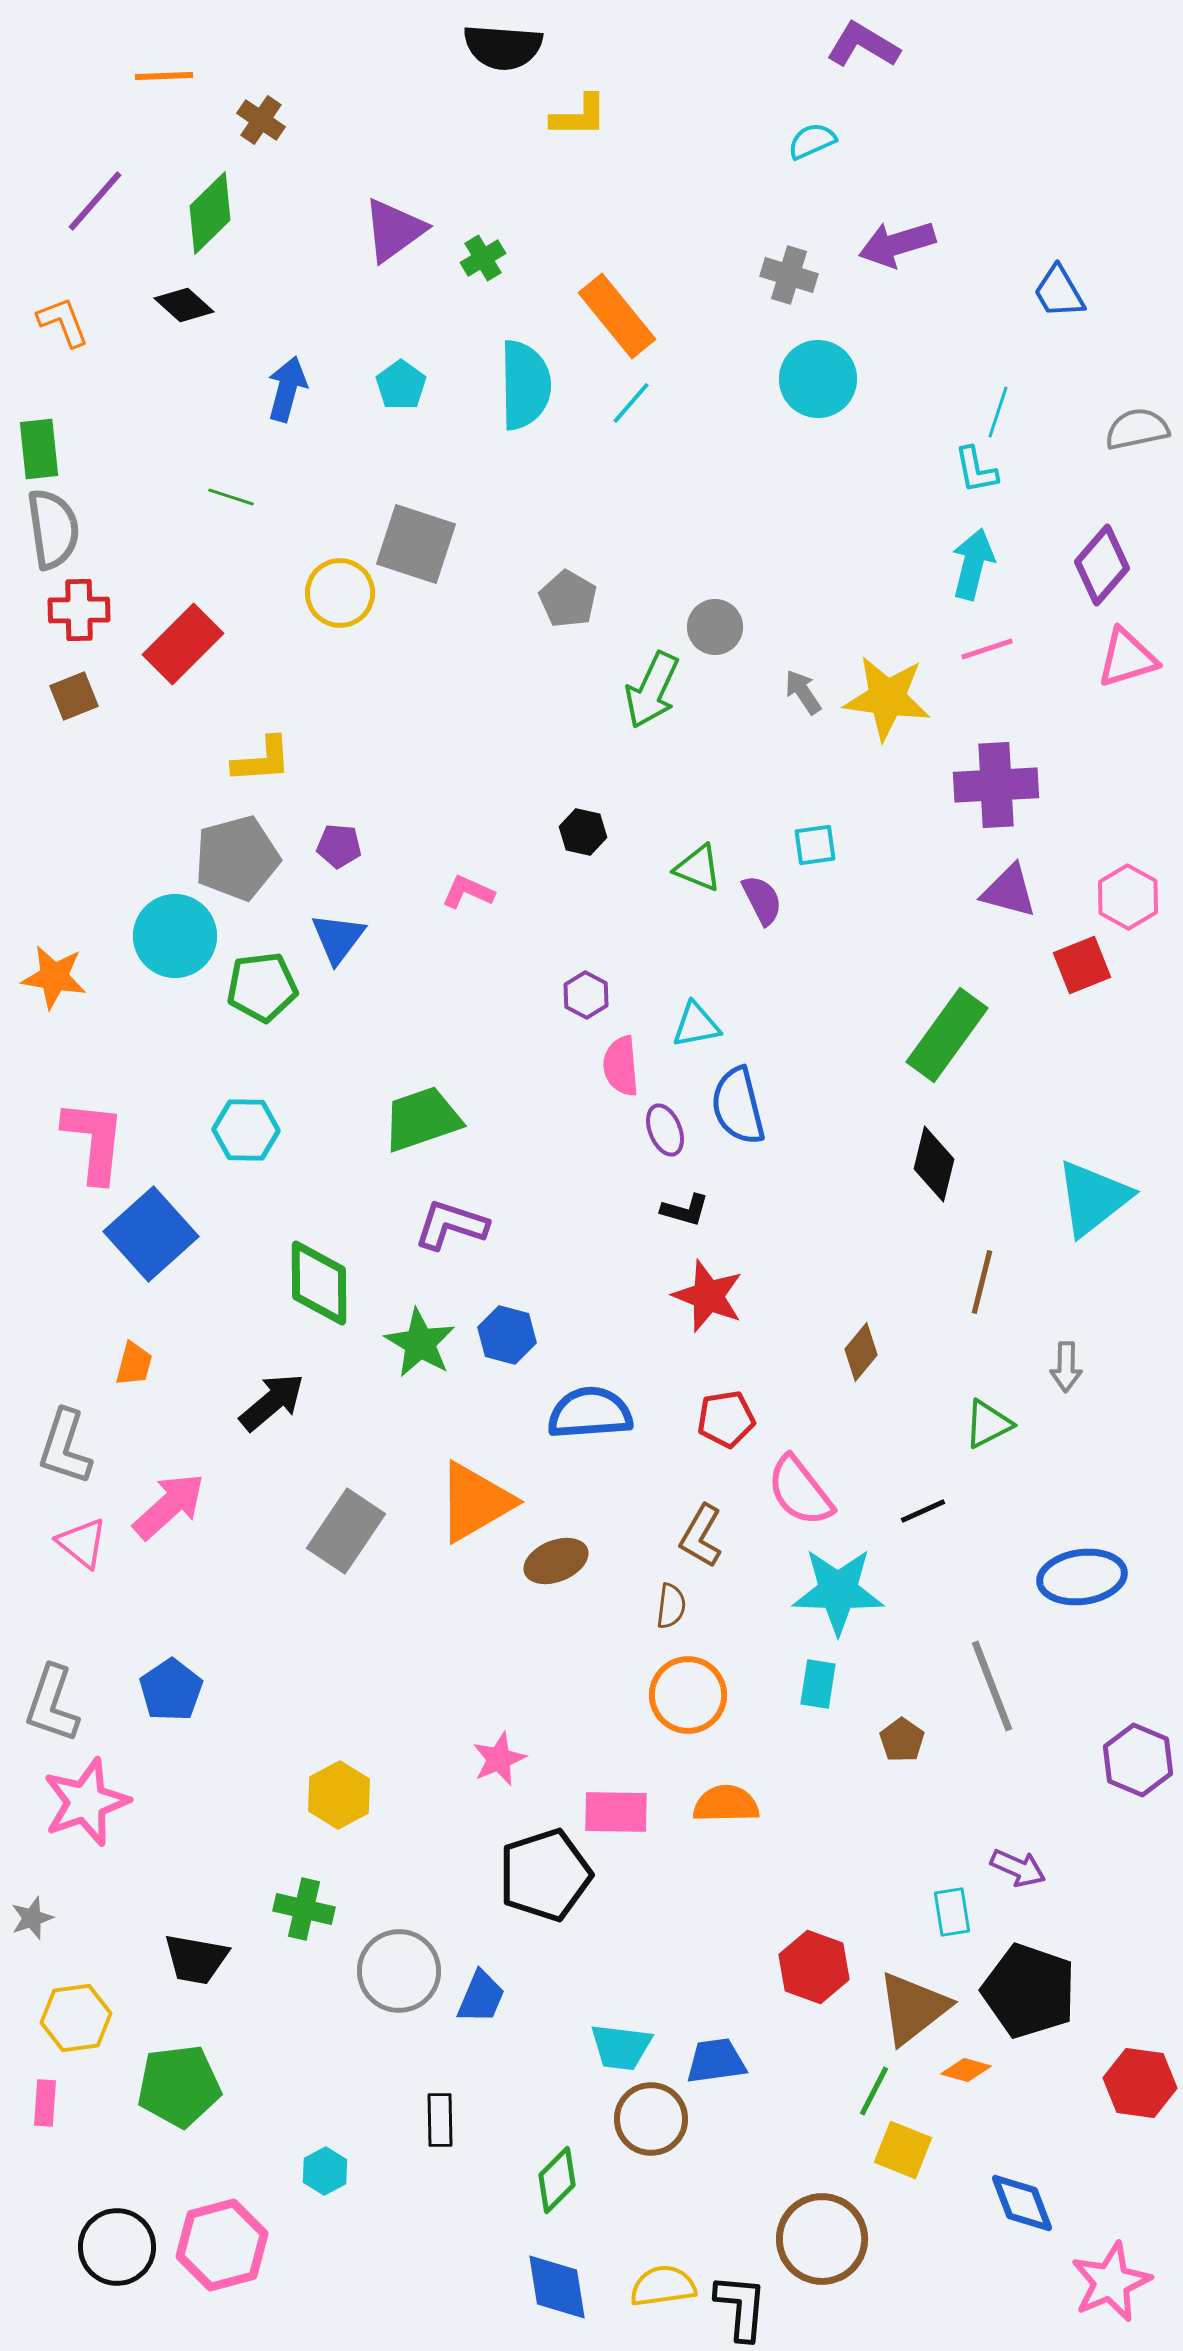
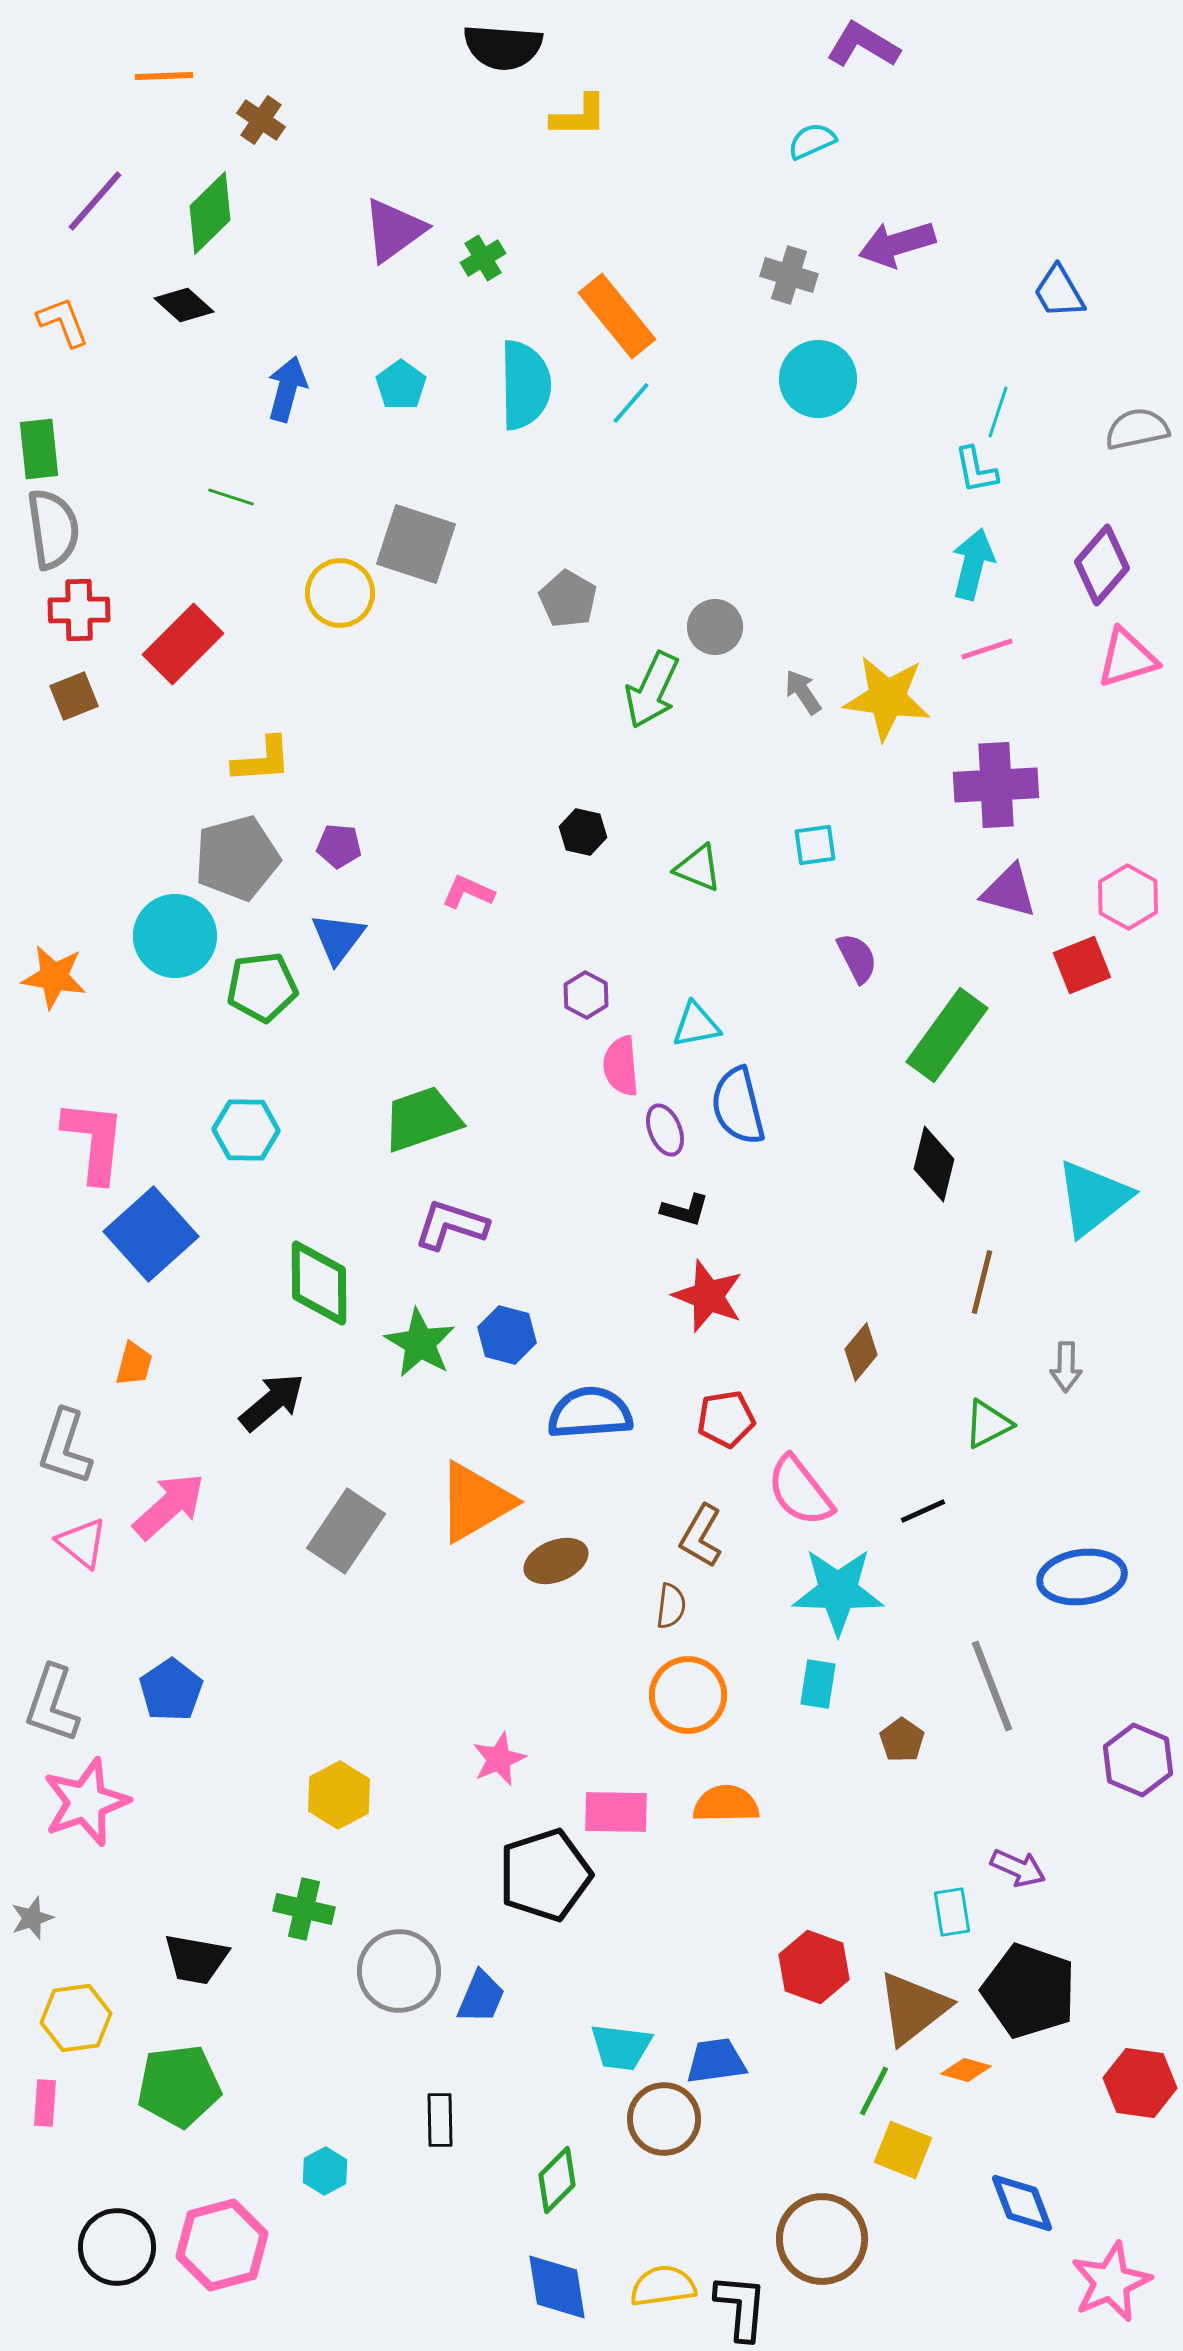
purple semicircle at (762, 900): moved 95 px right, 58 px down
brown circle at (651, 2119): moved 13 px right
